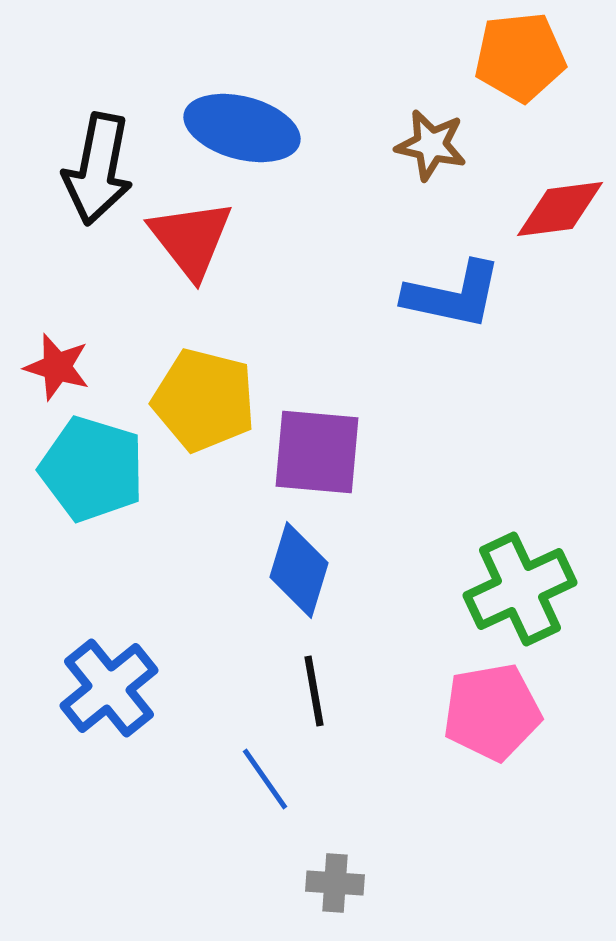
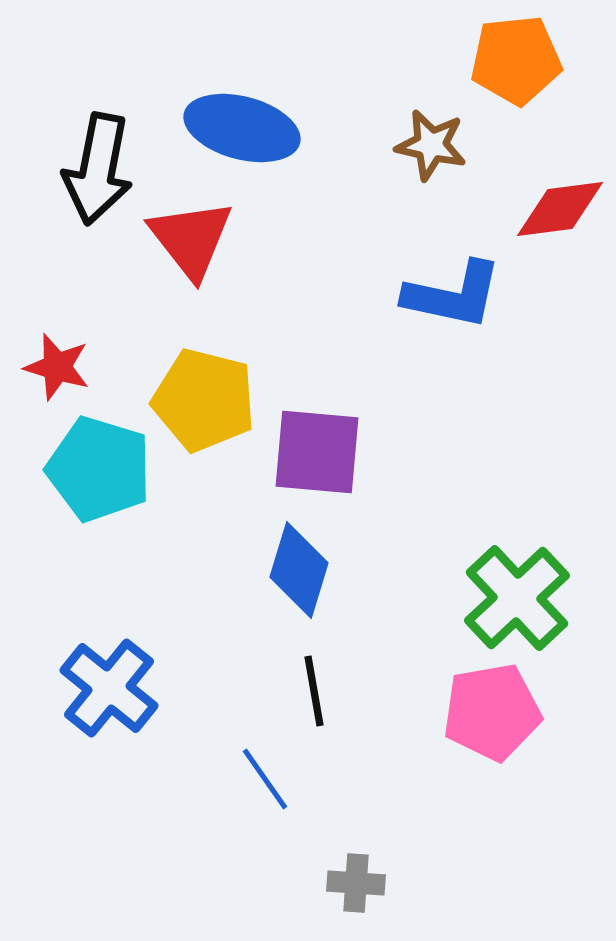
orange pentagon: moved 4 px left, 3 px down
cyan pentagon: moved 7 px right
green cross: moved 3 px left, 9 px down; rotated 18 degrees counterclockwise
blue cross: rotated 12 degrees counterclockwise
gray cross: moved 21 px right
